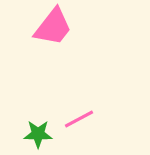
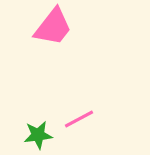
green star: moved 1 px down; rotated 8 degrees counterclockwise
